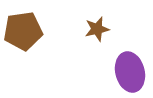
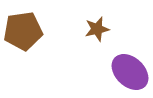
purple ellipse: rotated 33 degrees counterclockwise
